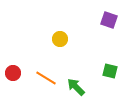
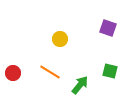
purple square: moved 1 px left, 8 px down
orange line: moved 4 px right, 6 px up
green arrow: moved 4 px right, 2 px up; rotated 84 degrees clockwise
